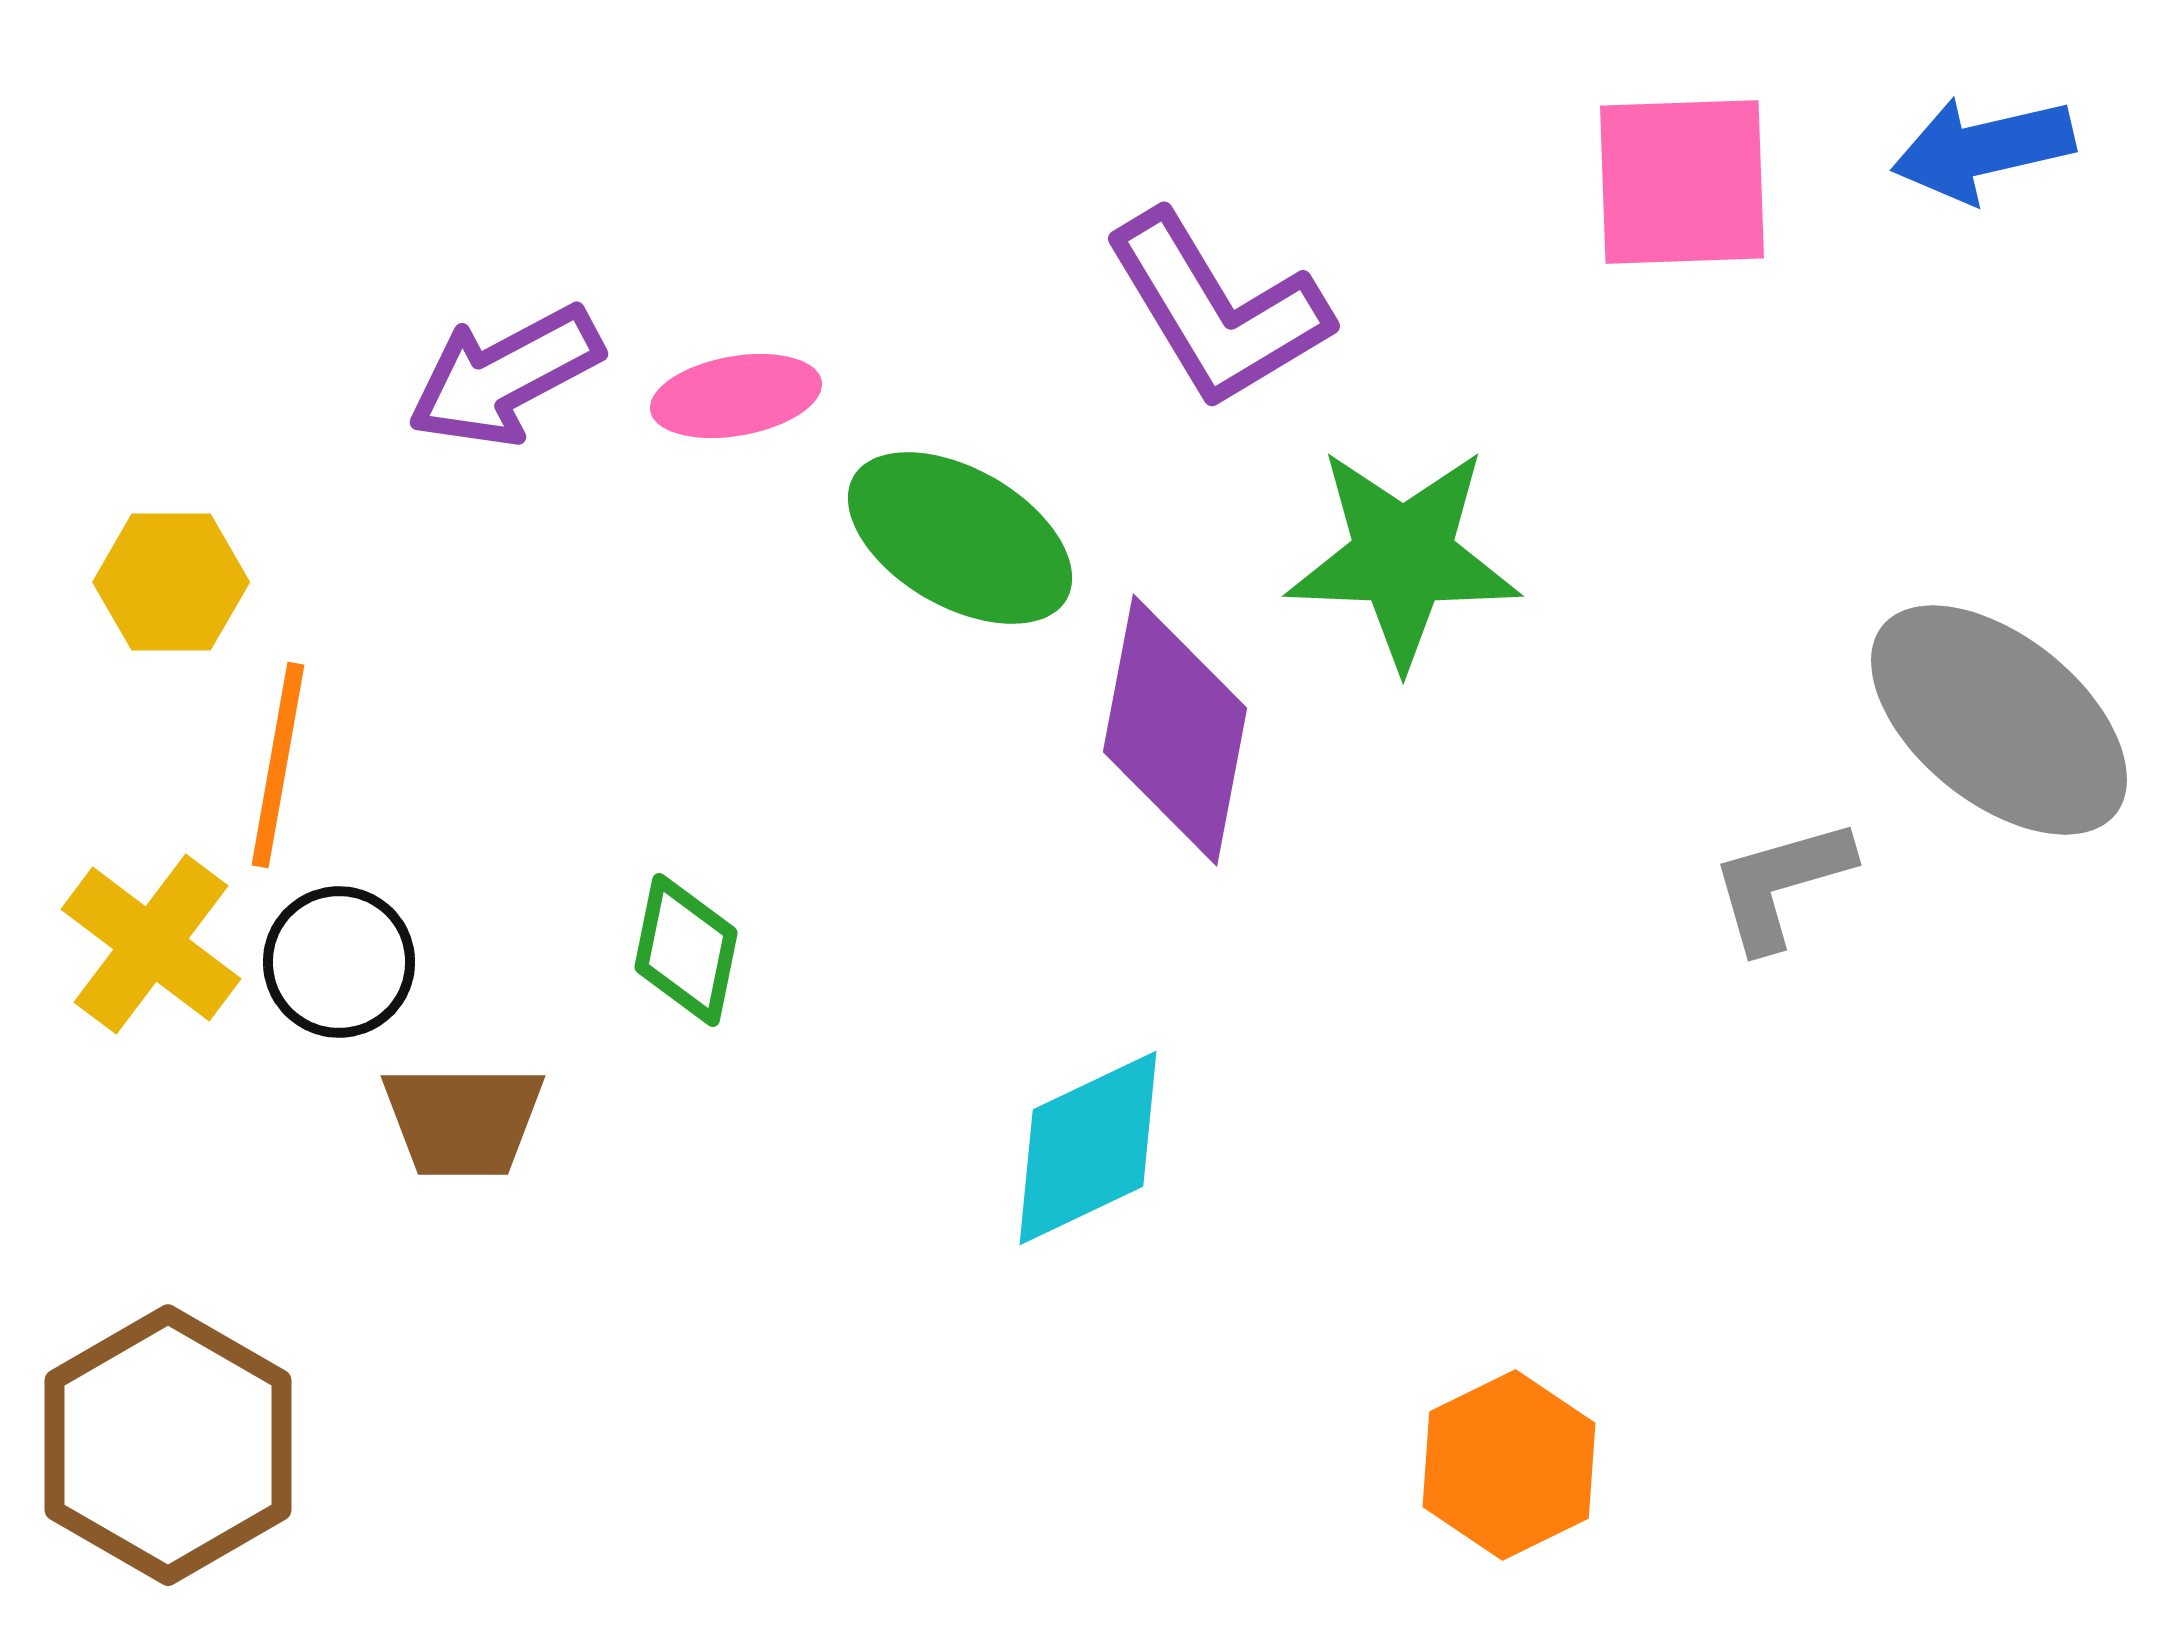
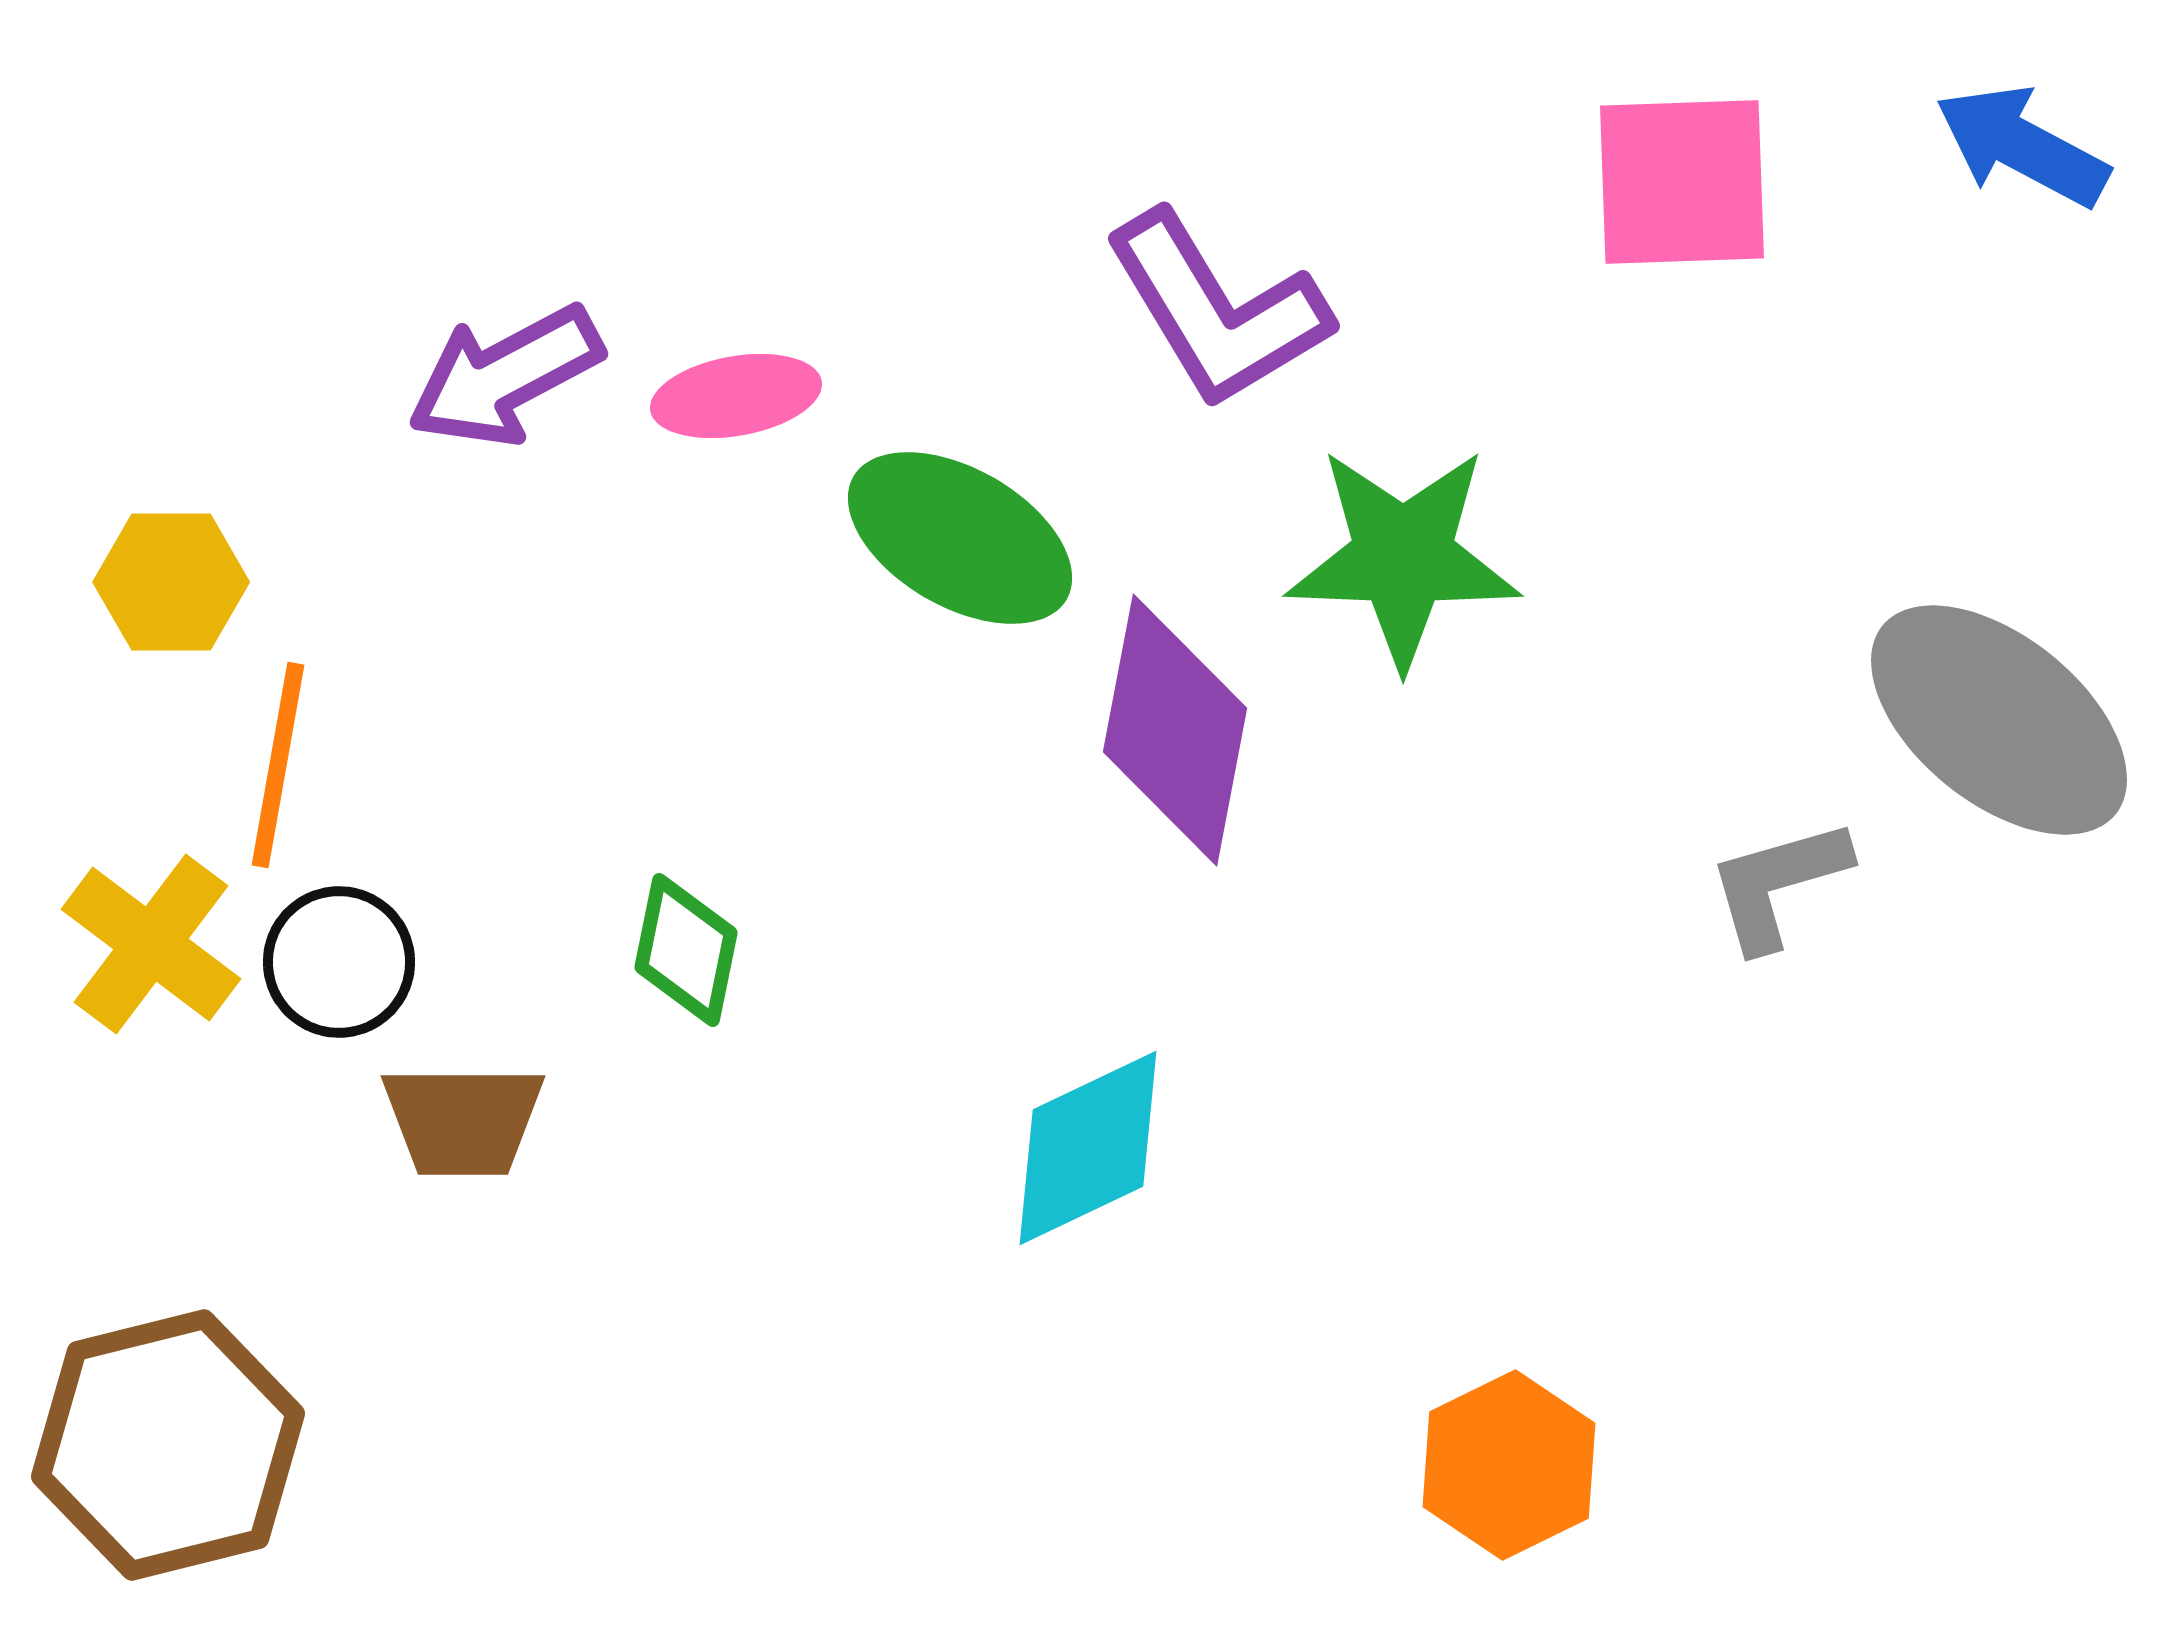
blue arrow: moved 39 px right, 3 px up; rotated 41 degrees clockwise
gray L-shape: moved 3 px left
brown hexagon: rotated 16 degrees clockwise
